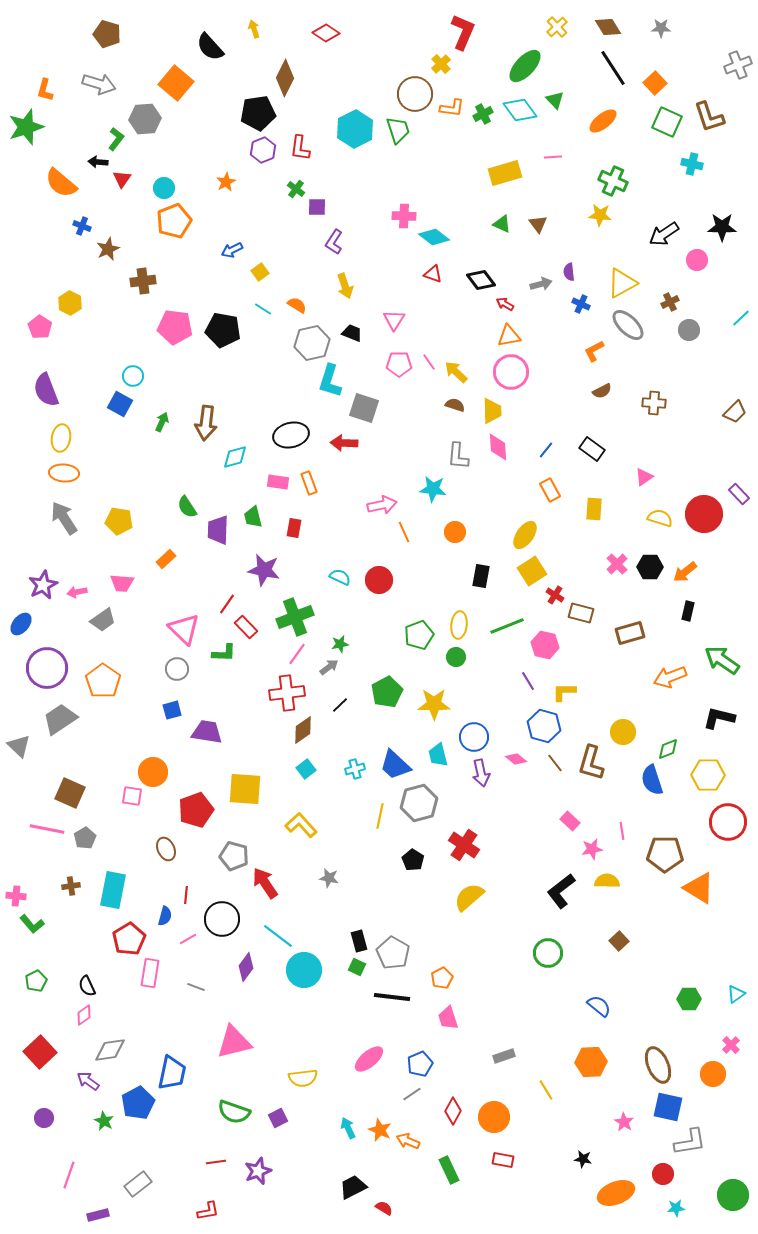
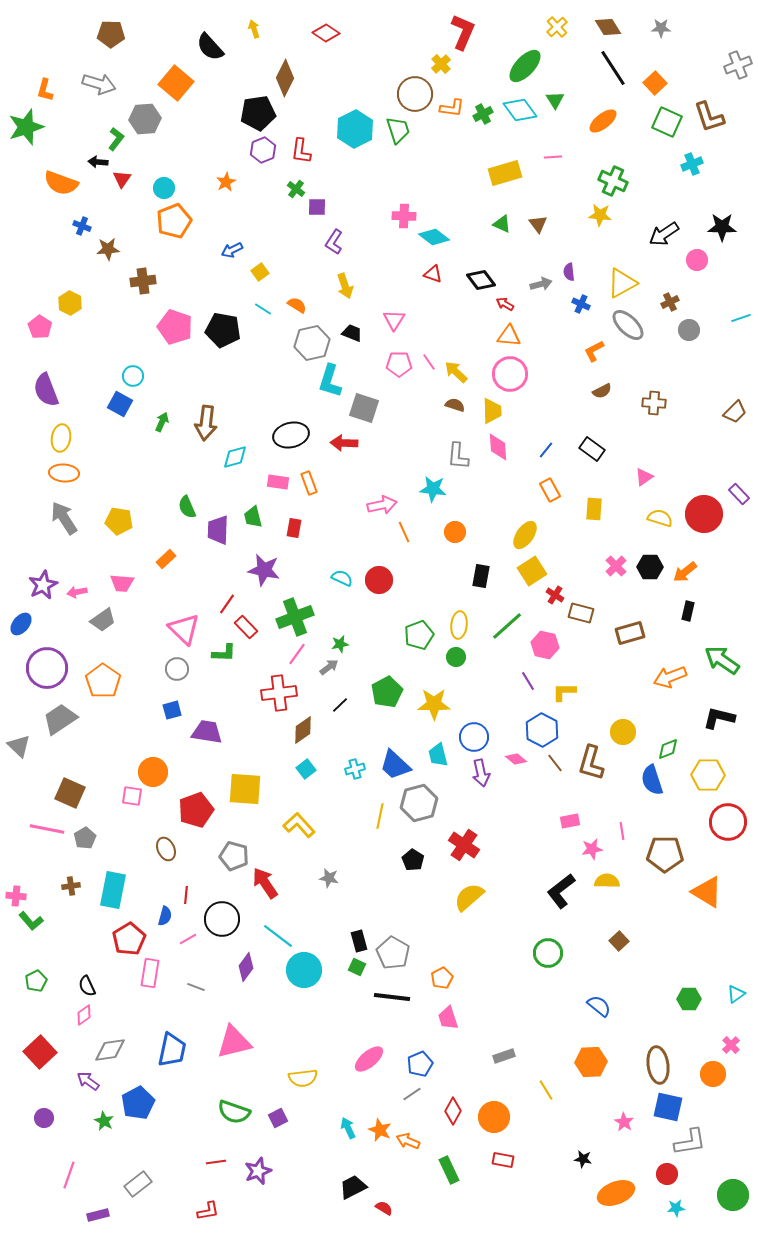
brown pentagon at (107, 34): moved 4 px right; rotated 16 degrees counterclockwise
green triangle at (555, 100): rotated 12 degrees clockwise
red L-shape at (300, 148): moved 1 px right, 3 px down
cyan cross at (692, 164): rotated 35 degrees counterclockwise
orange semicircle at (61, 183): rotated 20 degrees counterclockwise
brown star at (108, 249): rotated 20 degrees clockwise
cyan line at (741, 318): rotated 24 degrees clockwise
pink pentagon at (175, 327): rotated 12 degrees clockwise
orange triangle at (509, 336): rotated 15 degrees clockwise
pink circle at (511, 372): moved 1 px left, 2 px down
green semicircle at (187, 507): rotated 10 degrees clockwise
pink cross at (617, 564): moved 1 px left, 2 px down
cyan semicircle at (340, 577): moved 2 px right, 1 px down
green line at (507, 626): rotated 20 degrees counterclockwise
red cross at (287, 693): moved 8 px left
blue hexagon at (544, 726): moved 2 px left, 4 px down; rotated 12 degrees clockwise
pink rectangle at (570, 821): rotated 54 degrees counterclockwise
yellow L-shape at (301, 825): moved 2 px left
orange triangle at (699, 888): moved 8 px right, 4 px down
green L-shape at (32, 924): moved 1 px left, 3 px up
brown ellipse at (658, 1065): rotated 15 degrees clockwise
blue trapezoid at (172, 1073): moved 23 px up
red circle at (663, 1174): moved 4 px right
